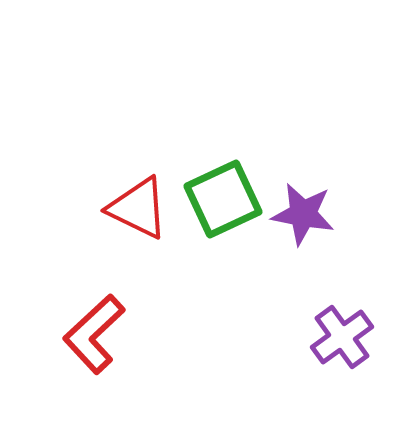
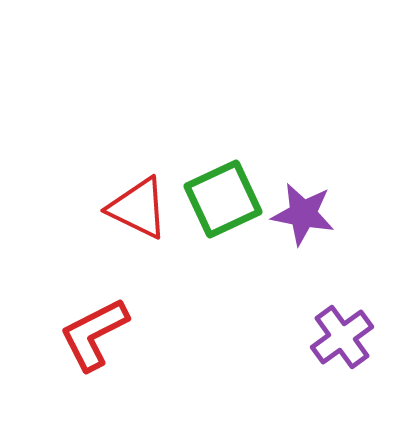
red L-shape: rotated 16 degrees clockwise
